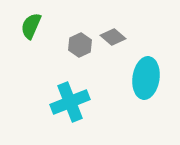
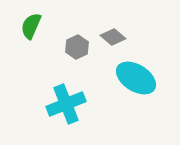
gray hexagon: moved 3 px left, 2 px down
cyan ellipse: moved 10 px left; rotated 66 degrees counterclockwise
cyan cross: moved 4 px left, 2 px down
